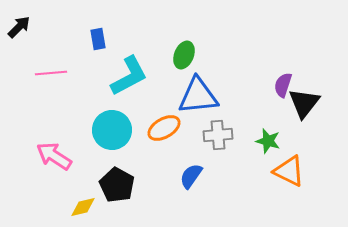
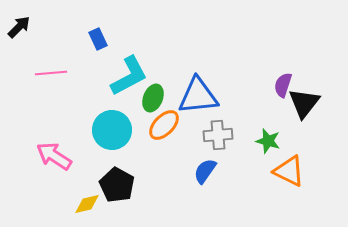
blue rectangle: rotated 15 degrees counterclockwise
green ellipse: moved 31 px left, 43 px down
orange ellipse: moved 3 px up; rotated 16 degrees counterclockwise
blue semicircle: moved 14 px right, 5 px up
yellow diamond: moved 4 px right, 3 px up
